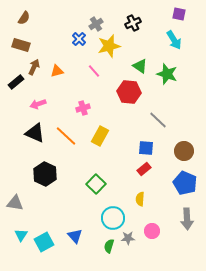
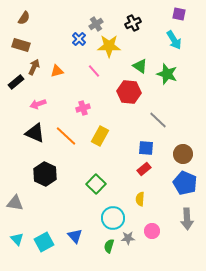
yellow star: rotated 15 degrees clockwise
brown circle: moved 1 px left, 3 px down
cyan triangle: moved 4 px left, 4 px down; rotated 16 degrees counterclockwise
